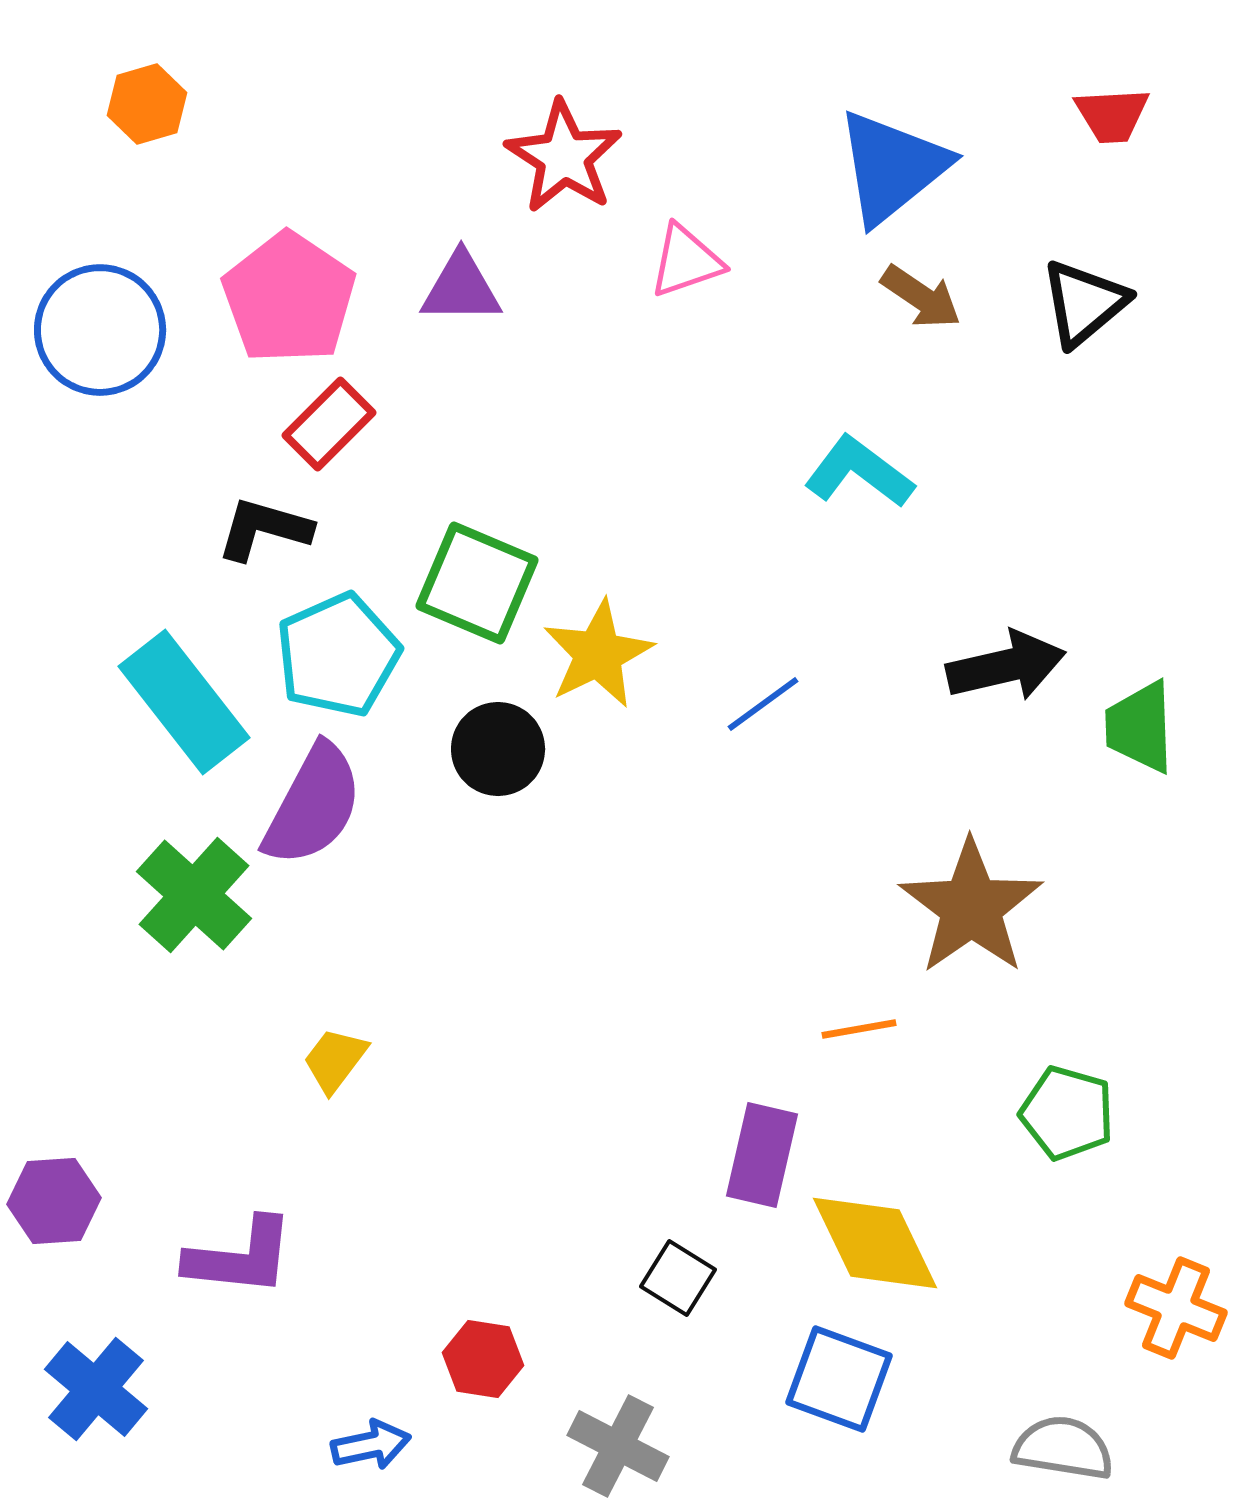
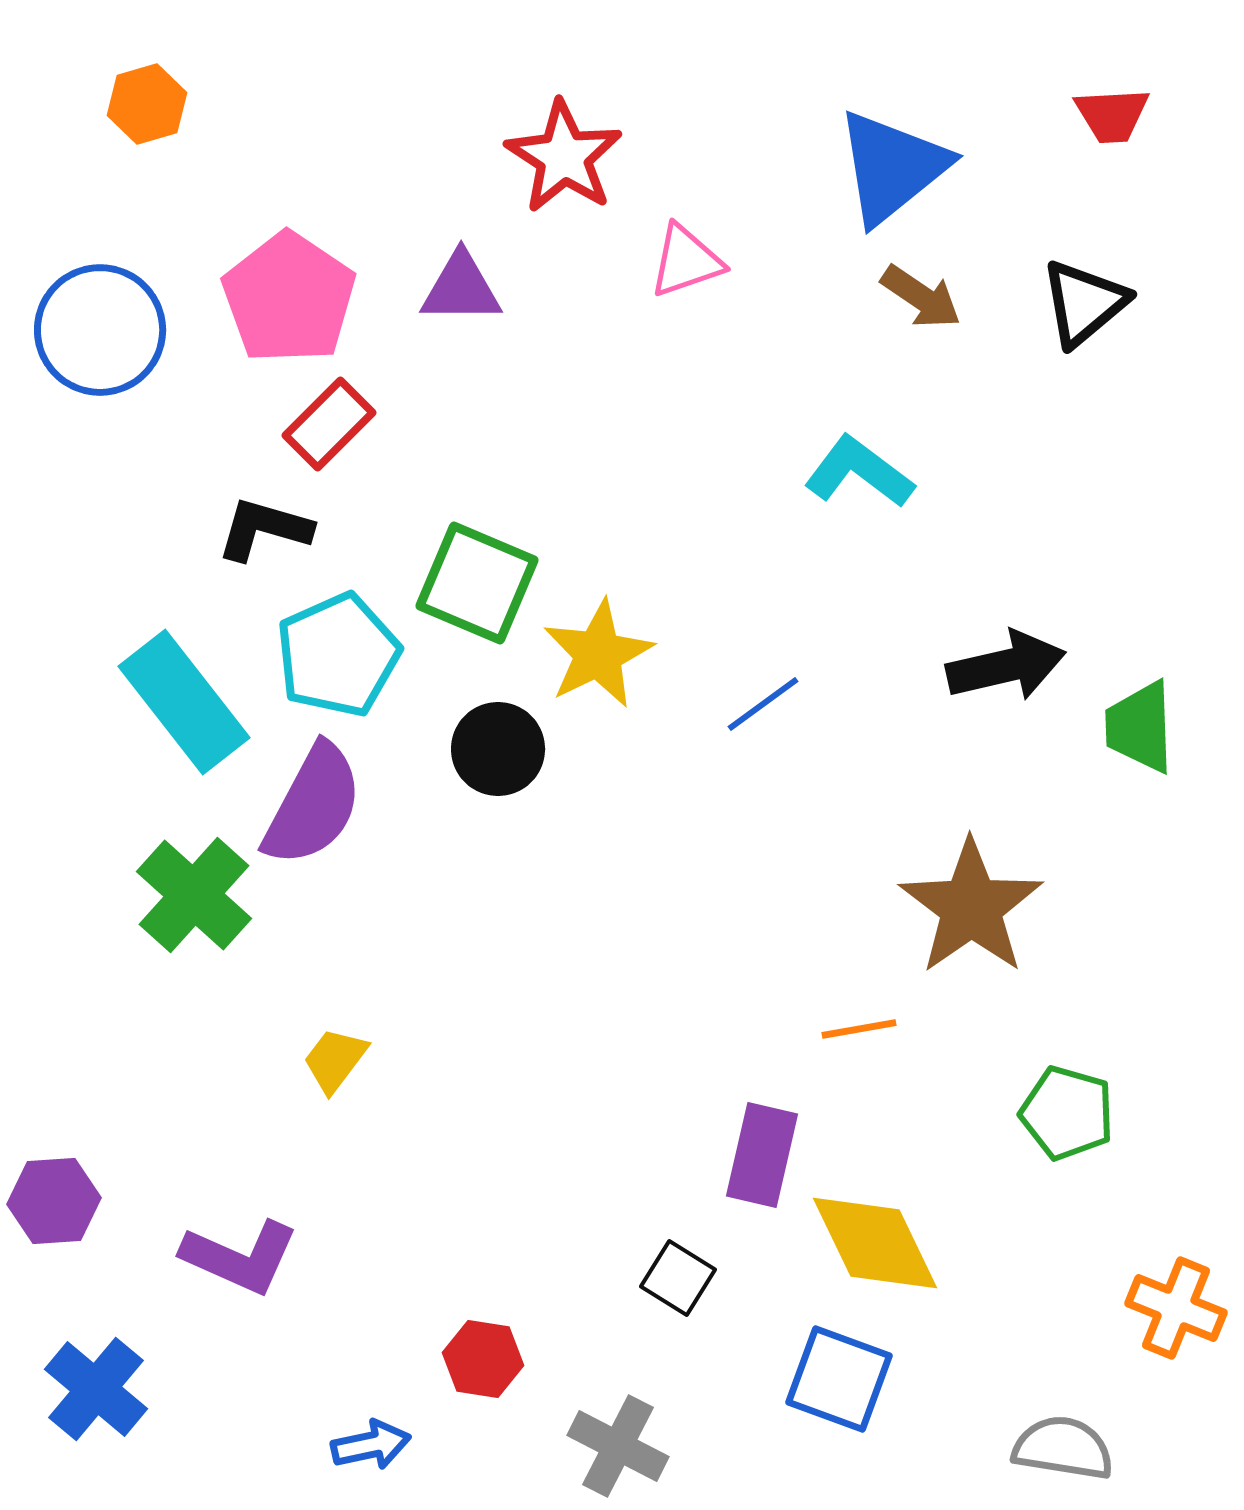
purple L-shape: rotated 18 degrees clockwise
